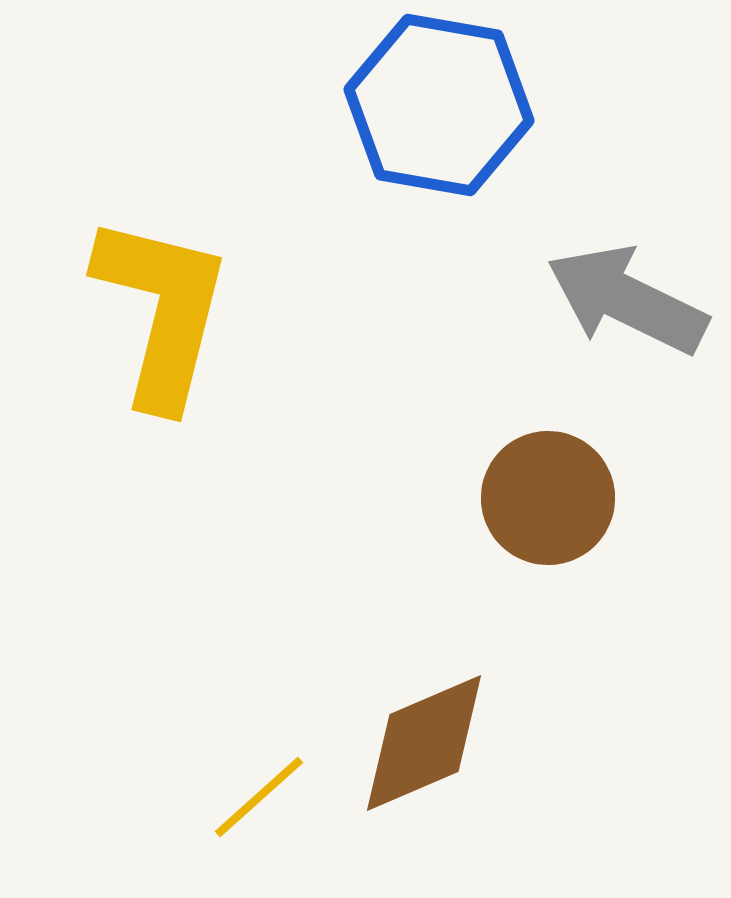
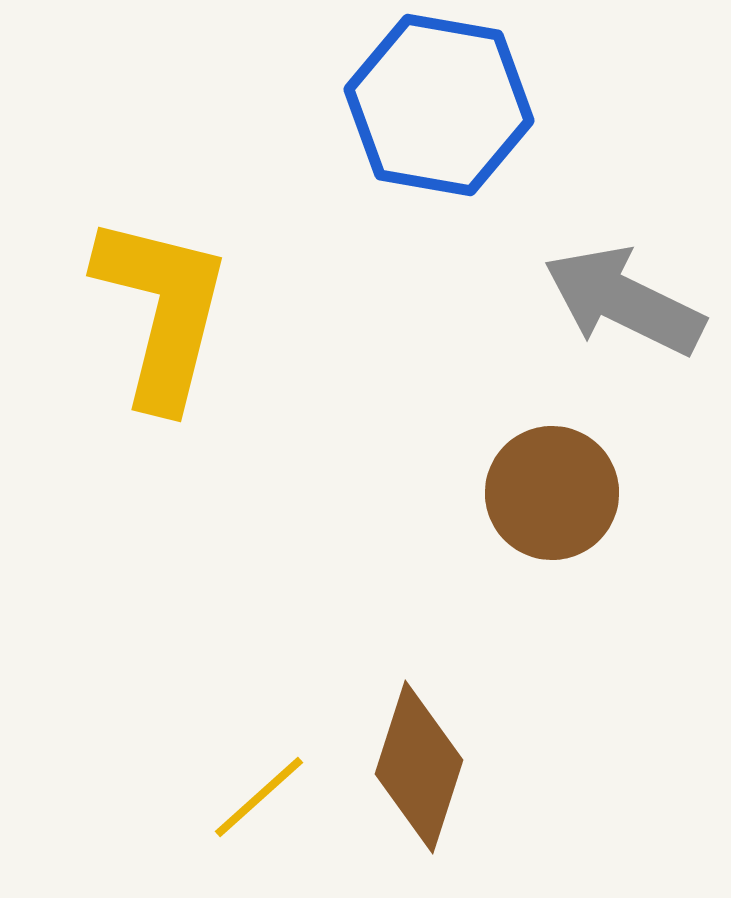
gray arrow: moved 3 px left, 1 px down
brown circle: moved 4 px right, 5 px up
brown diamond: moved 5 px left, 24 px down; rotated 49 degrees counterclockwise
